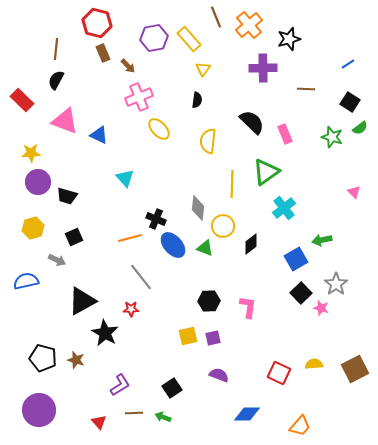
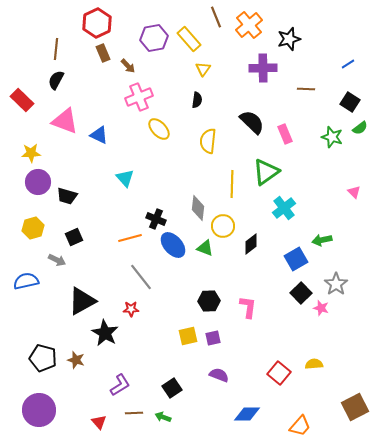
red hexagon at (97, 23): rotated 20 degrees clockwise
brown square at (355, 369): moved 38 px down
red square at (279, 373): rotated 15 degrees clockwise
